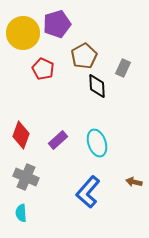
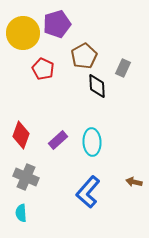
cyan ellipse: moved 5 px left, 1 px up; rotated 16 degrees clockwise
